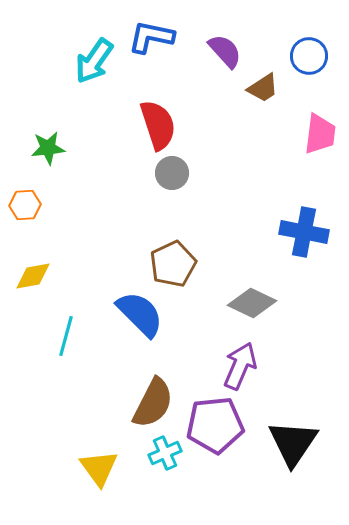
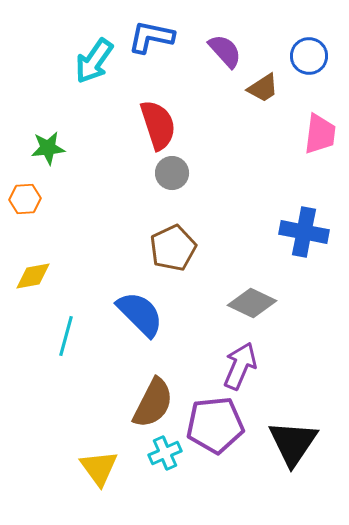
orange hexagon: moved 6 px up
brown pentagon: moved 16 px up
